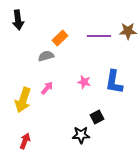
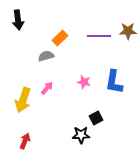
black square: moved 1 px left, 1 px down
